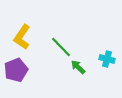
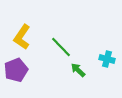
green arrow: moved 3 px down
